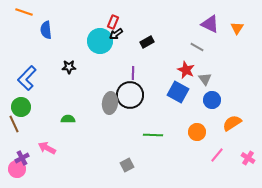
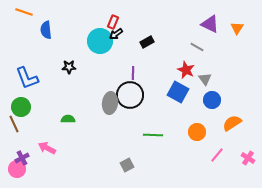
blue L-shape: rotated 65 degrees counterclockwise
